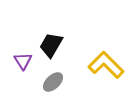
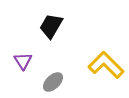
black trapezoid: moved 19 px up
